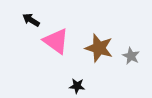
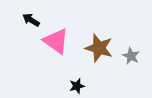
black star: rotated 21 degrees counterclockwise
